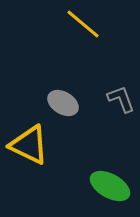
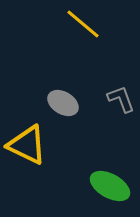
yellow triangle: moved 2 px left
